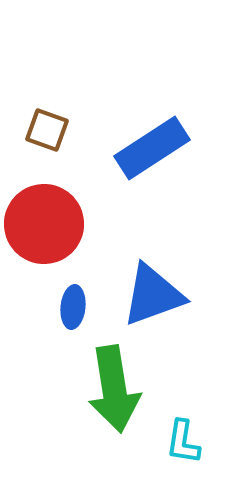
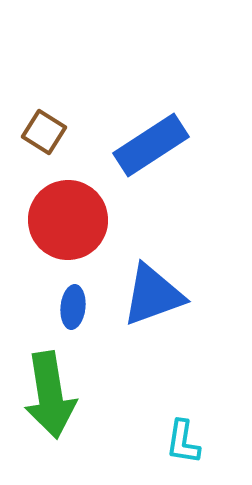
brown square: moved 3 px left, 2 px down; rotated 12 degrees clockwise
blue rectangle: moved 1 px left, 3 px up
red circle: moved 24 px right, 4 px up
green arrow: moved 64 px left, 6 px down
